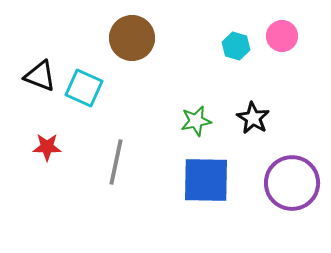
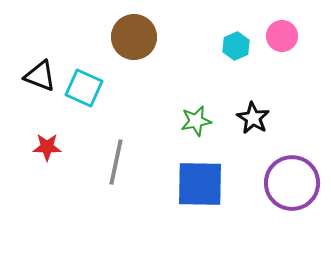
brown circle: moved 2 px right, 1 px up
cyan hexagon: rotated 20 degrees clockwise
blue square: moved 6 px left, 4 px down
